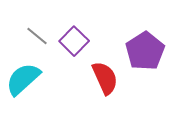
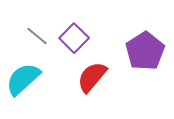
purple square: moved 3 px up
red semicircle: moved 13 px left, 1 px up; rotated 116 degrees counterclockwise
